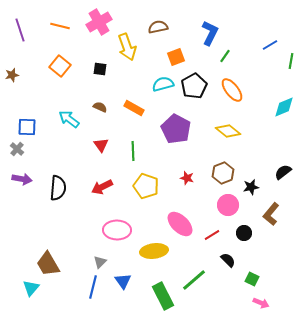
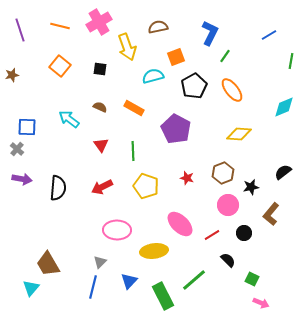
blue line at (270, 45): moved 1 px left, 10 px up
cyan semicircle at (163, 84): moved 10 px left, 8 px up
yellow diamond at (228, 131): moved 11 px right, 3 px down; rotated 35 degrees counterclockwise
blue triangle at (123, 281): moved 6 px right; rotated 18 degrees clockwise
